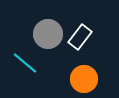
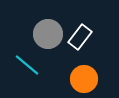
cyan line: moved 2 px right, 2 px down
